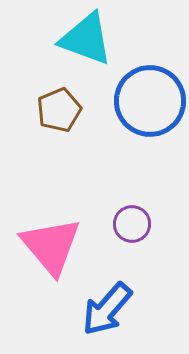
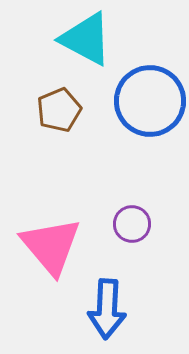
cyan triangle: rotated 8 degrees clockwise
blue arrow: rotated 38 degrees counterclockwise
